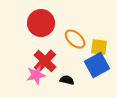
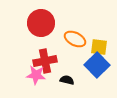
orange ellipse: rotated 15 degrees counterclockwise
red cross: rotated 35 degrees clockwise
blue square: rotated 15 degrees counterclockwise
pink star: rotated 18 degrees clockwise
